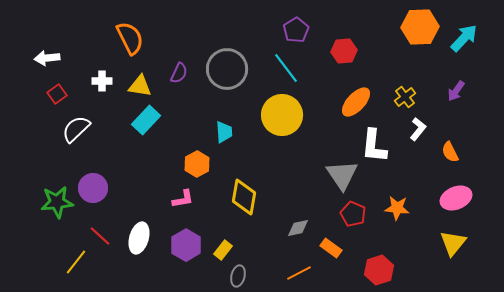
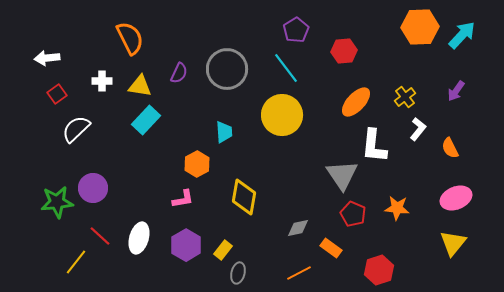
cyan arrow at (464, 38): moved 2 px left, 3 px up
orange semicircle at (450, 152): moved 4 px up
gray ellipse at (238, 276): moved 3 px up
